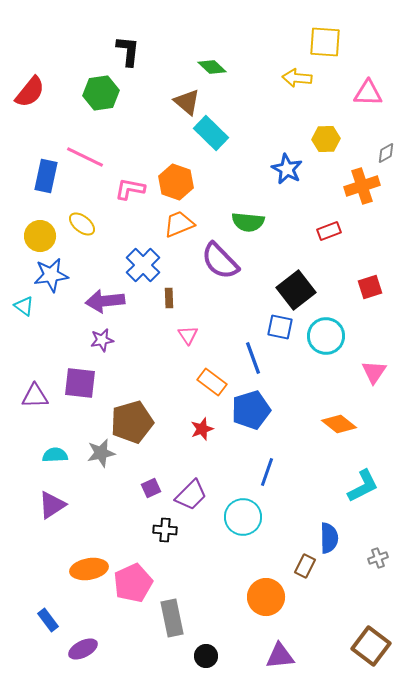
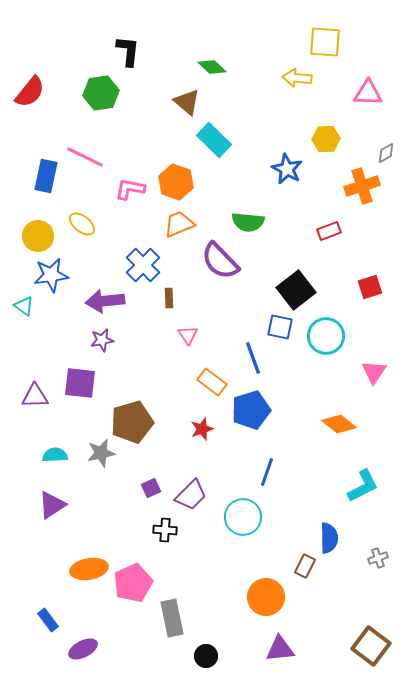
cyan rectangle at (211, 133): moved 3 px right, 7 px down
yellow circle at (40, 236): moved 2 px left
purple triangle at (280, 656): moved 7 px up
